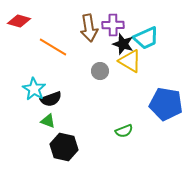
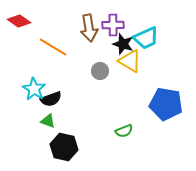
red diamond: rotated 20 degrees clockwise
